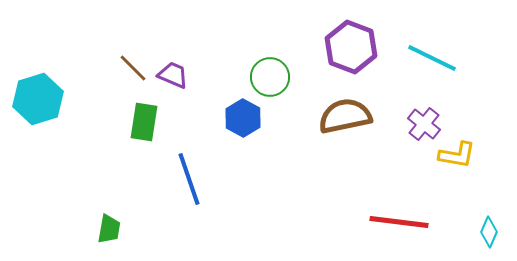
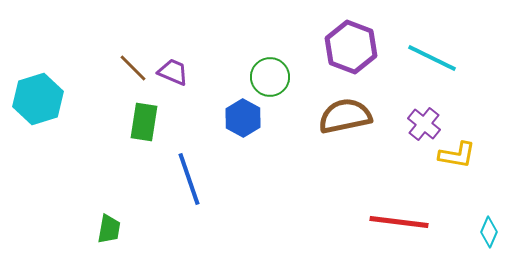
purple trapezoid: moved 3 px up
